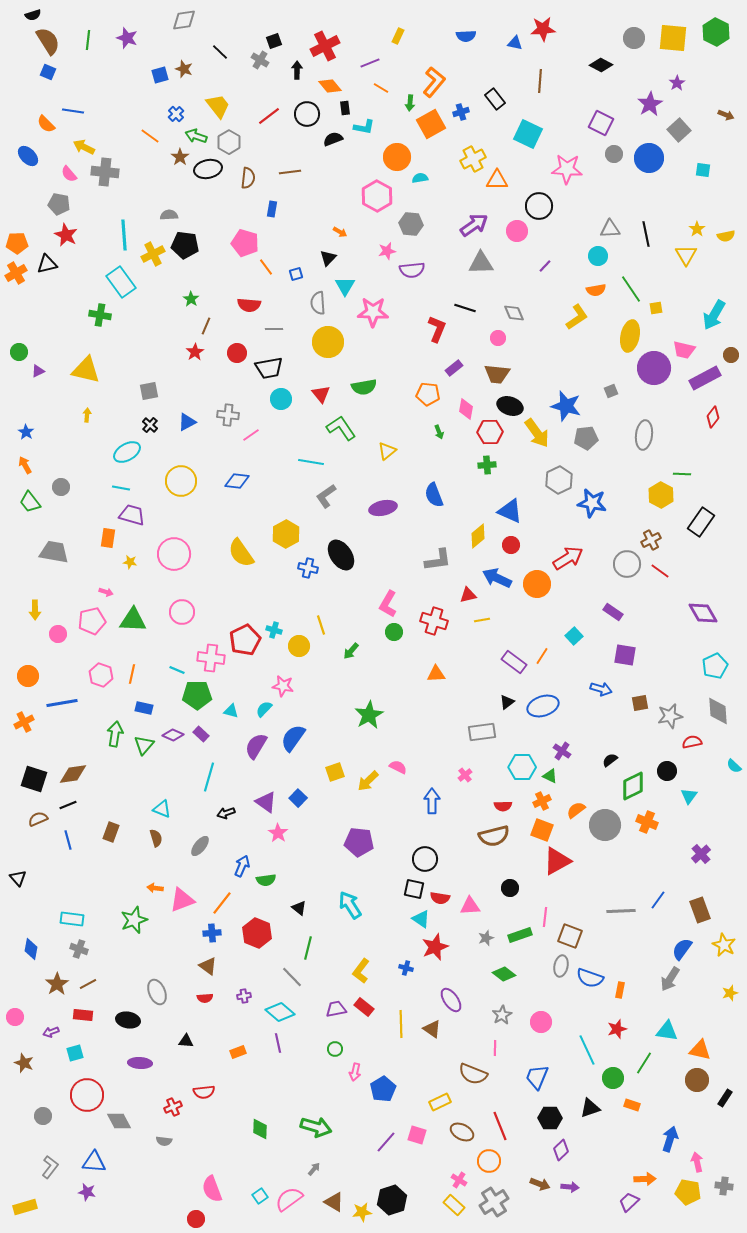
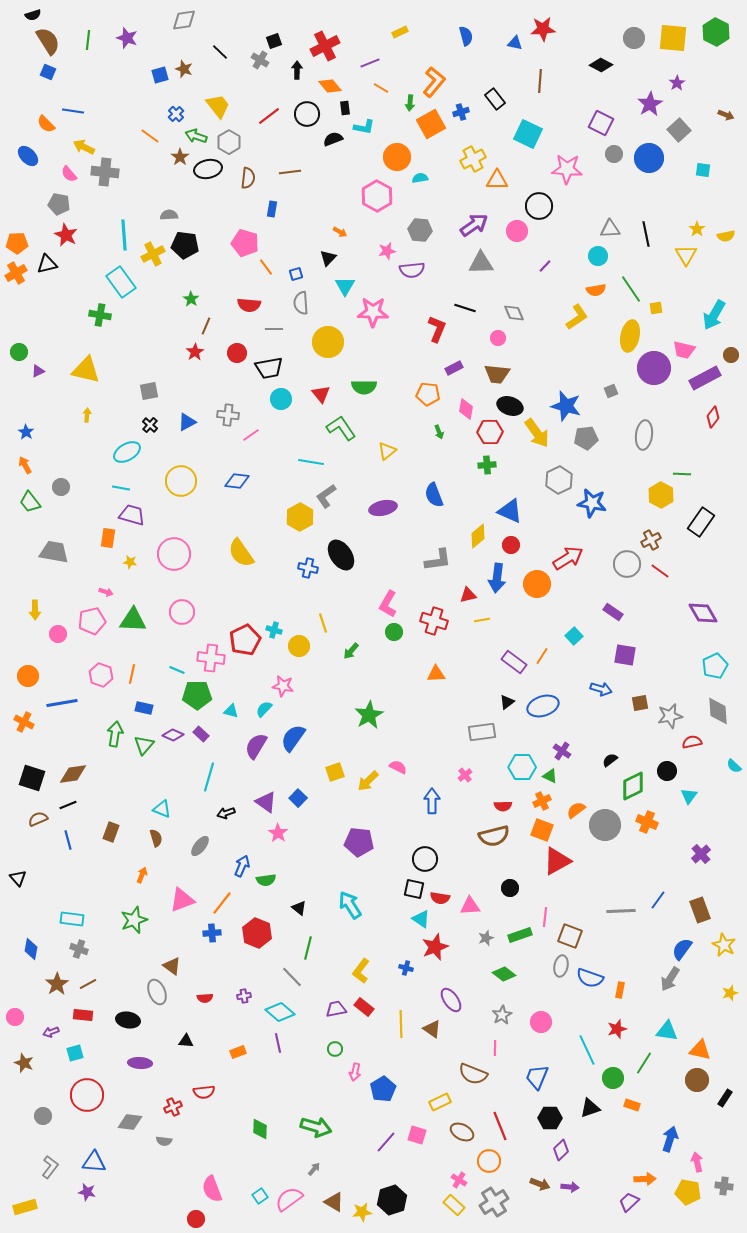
yellow rectangle at (398, 36): moved 2 px right, 4 px up; rotated 42 degrees clockwise
blue semicircle at (466, 36): rotated 102 degrees counterclockwise
gray hexagon at (411, 224): moved 9 px right, 6 px down
gray semicircle at (318, 303): moved 17 px left
purple rectangle at (454, 368): rotated 12 degrees clockwise
green semicircle at (364, 387): rotated 10 degrees clockwise
yellow hexagon at (286, 534): moved 14 px right, 17 px up
blue arrow at (497, 578): rotated 108 degrees counterclockwise
yellow line at (321, 625): moved 2 px right, 2 px up
orange cross at (24, 722): rotated 36 degrees counterclockwise
black square at (34, 779): moved 2 px left, 1 px up
orange arrow at (155, 888): moved 13 px left, 13 px up; rotated 105 degrees clockwise
brown triangle at (208, 966): moved 36 px left
gray diamond at (119, 1121): moved 11 px right, 1 px down; rotated 55 degrees counterclockwise
